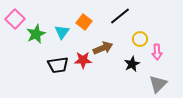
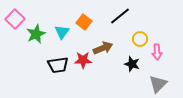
black star: rotated 28 degrees counterclockwise
